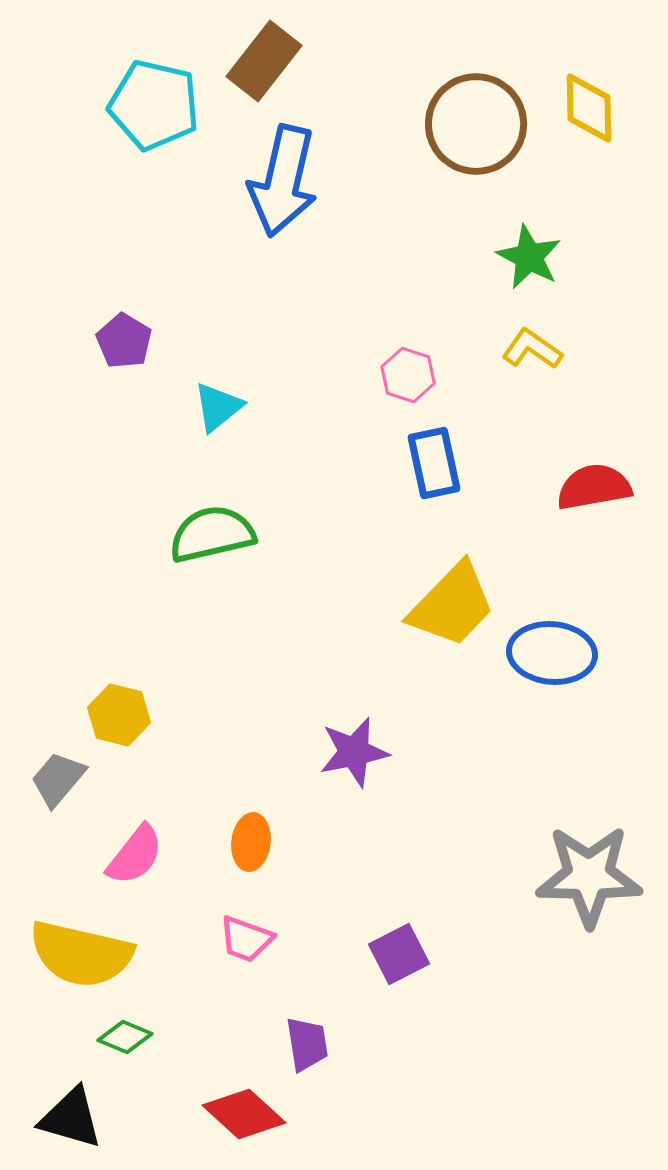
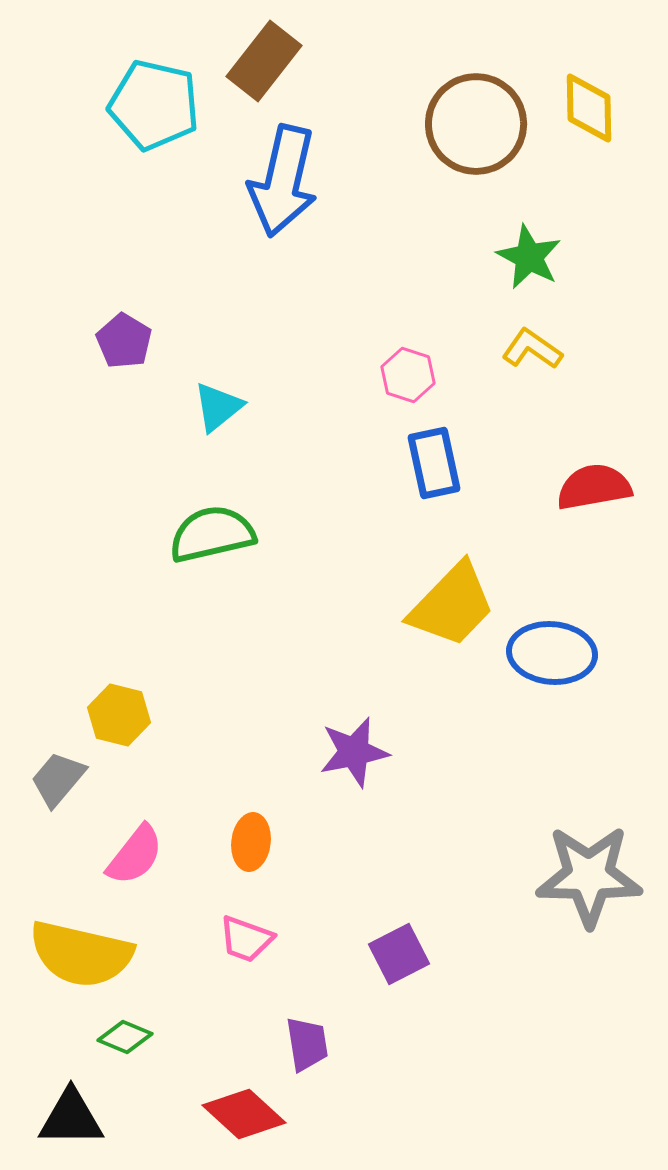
black triangle: rotated 16 degrees counterclockwise
